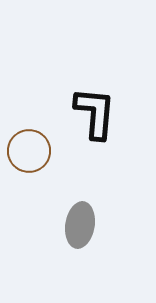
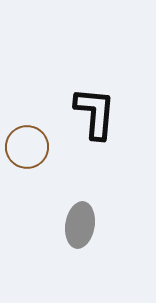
brown circle: moved 2 px left, 4 px up
